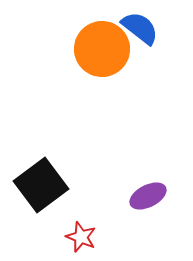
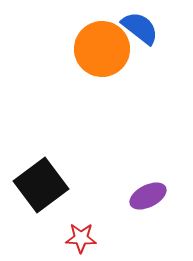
red star: moved 1 px down; rotated 20 degrees counterclockwise
